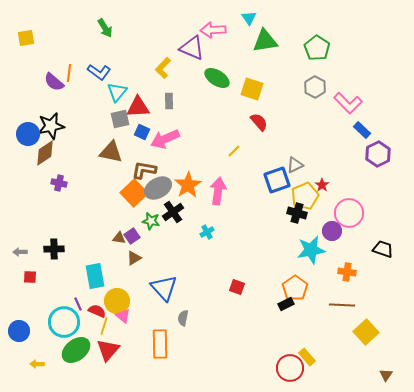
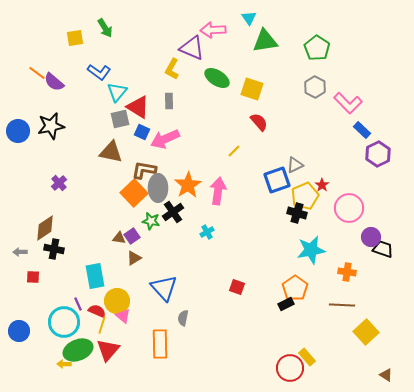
yellow square at (26, 38): moved 49 px right
yellow L-shape at (163, 68): moved 9 px right, 1 px down; rotated 15 degrees counterclockwise
orange line at (69, 73): moved 32 px left; rotated 60 degrees counterclockwise
red triangle at (138, 107): rotated 35 degrees clockwise
blue circle at (28, 134): moved 10 px left, 3 px up
brown diamond at (45, 153): moved 75 px down
purple cross at (59, 183): rotated 35 degrees clockwise
gray ellipse at (158, 188): rotated 60 degrees counterclockwise
pink circle at (349, 213): moved 5 px up
purple circle at (332, 231): moved 39 px right, 6 px down
black cross at (54, 249): rotated 12 degrees clockwise
red square at (30, 277): moved 3 px right
yellow line at (104, 326): moved 2 px left, 1 px up
green ellipse at (76, 350): moved 2 px right; rotated 16 degrees clockwise
yellow arrow at (37, 364): moved 27 px right
brown triangle at (386, 375): rotated 32 degrees counterclockwise
